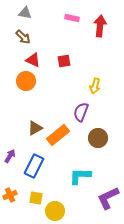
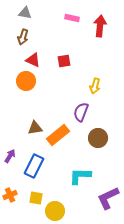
brown arrow: rotated 63 degrees clockwise
brown triangle: rotated 21 degrees clockwise
